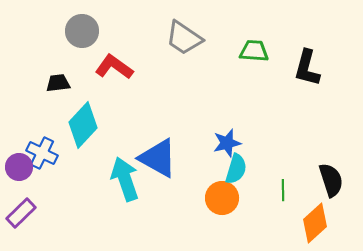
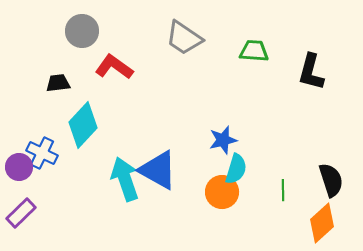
black L-shape: moved 4 px right, 4 px down
blue star: moved 4 px left, 3 px up
blue triangle: moved 12 px down
orange circle: moved 6 px up
orange diamond: moved 7 px right
